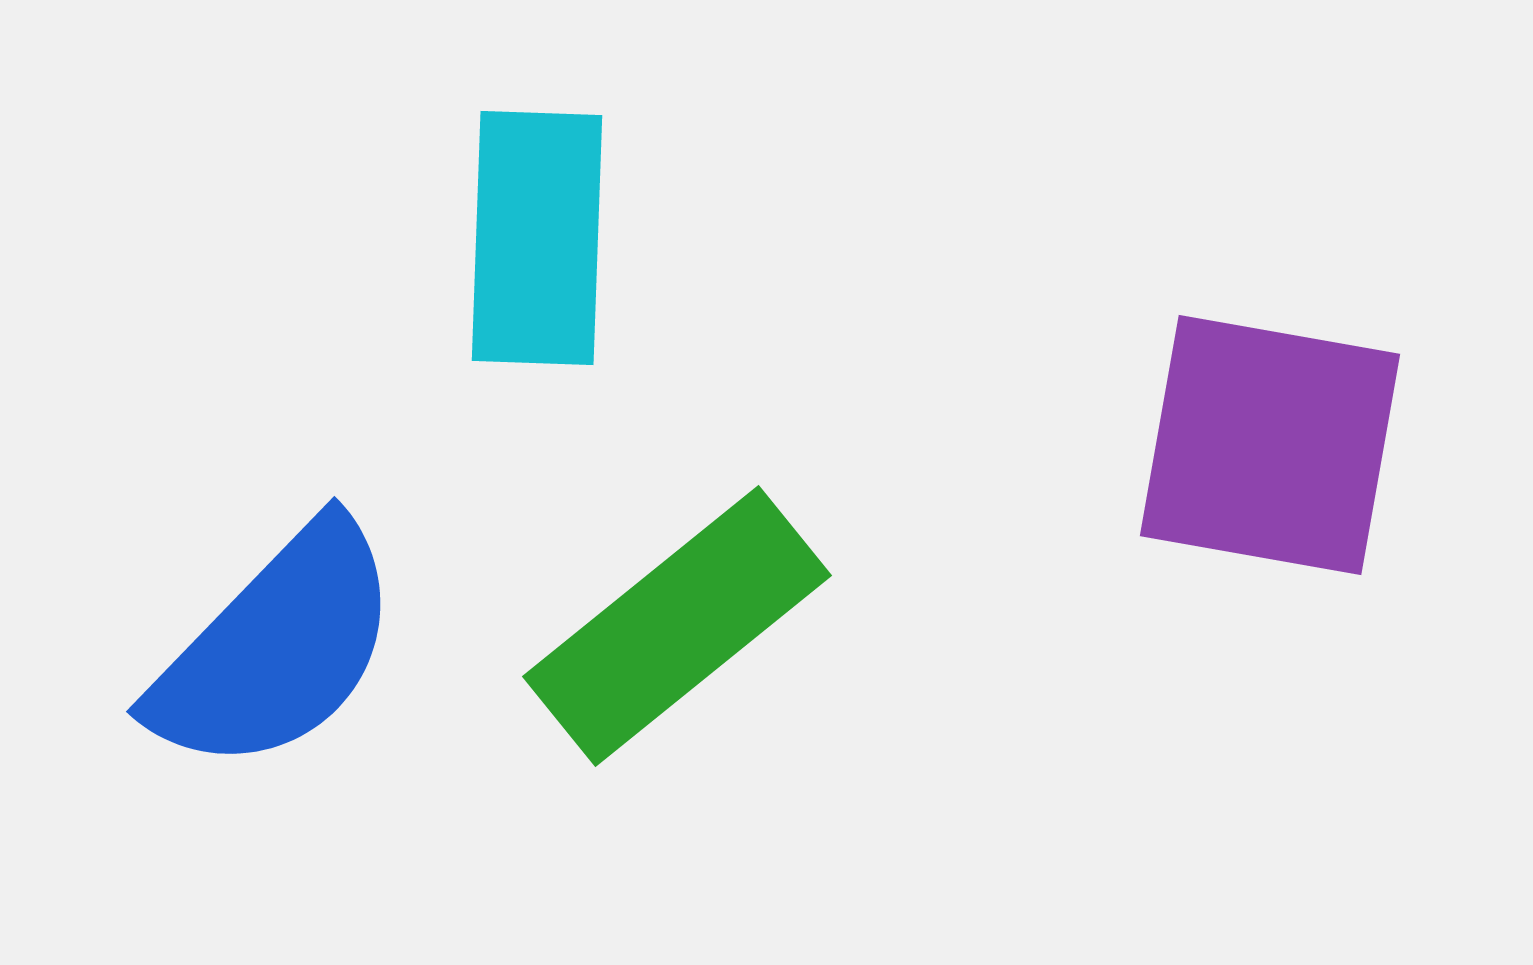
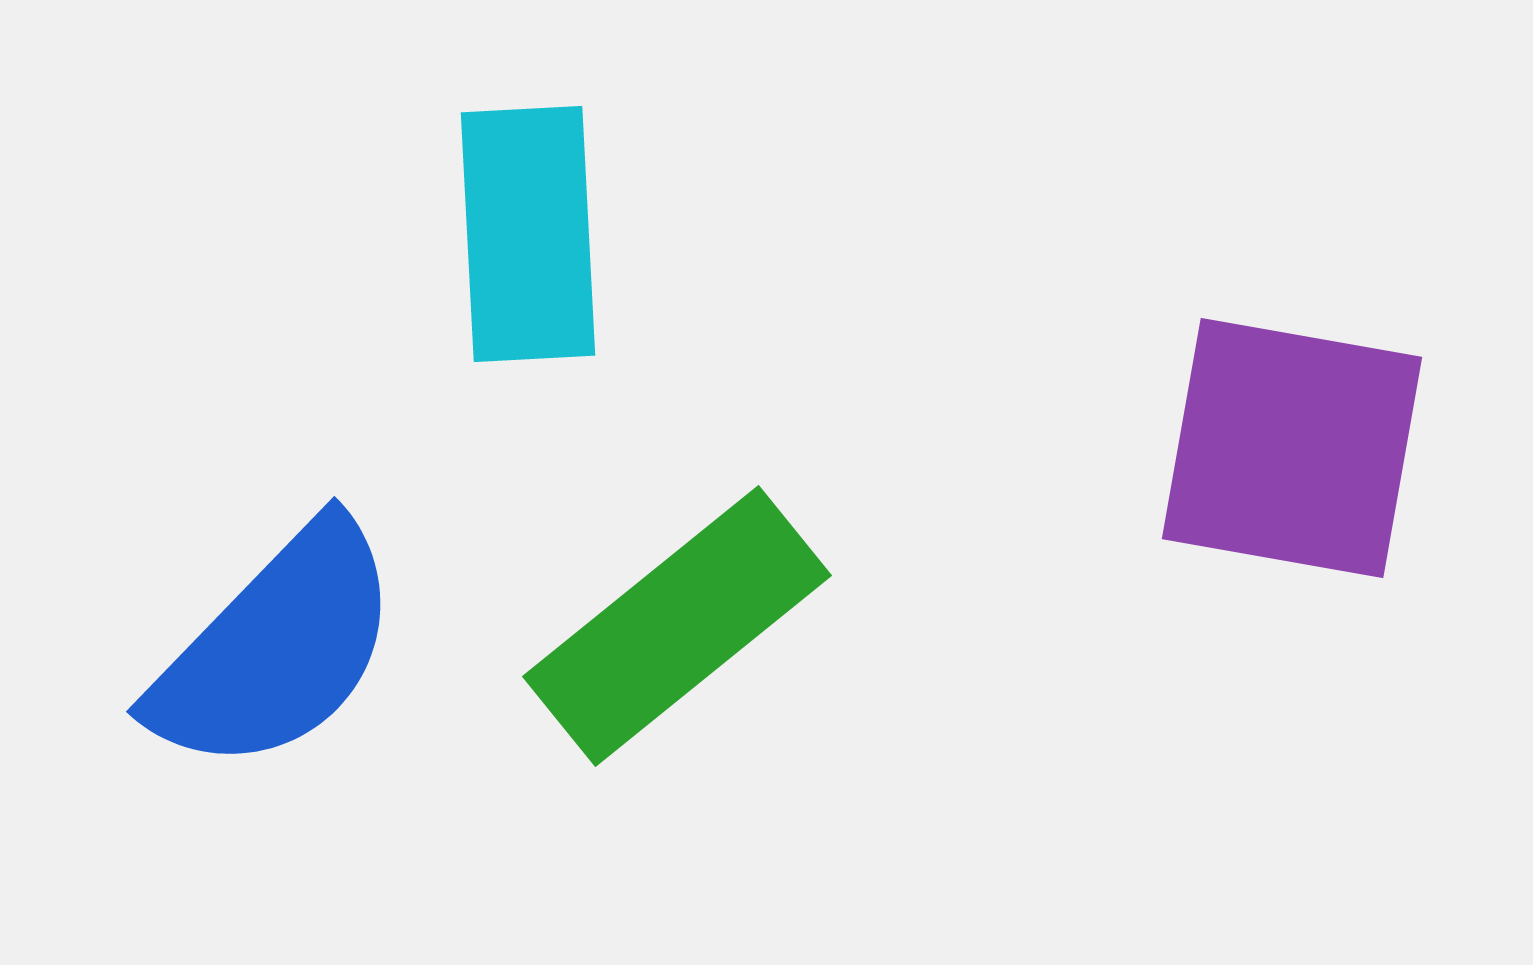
cyan rectangle: moved 9 px left, 4 px up; rotated 5 degrees counterclockwise
purple square: moved 22 px right, 3 px down
